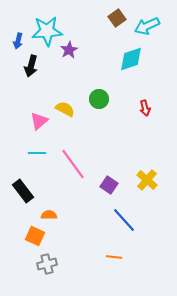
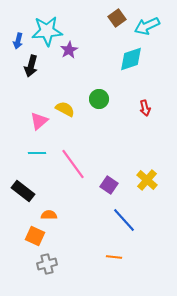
black rectangle: rotated 15 degrees counterclockwise
